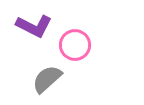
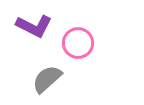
pink circle: moved 3 px right, 2 px up
